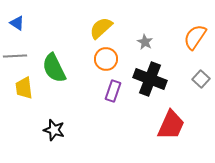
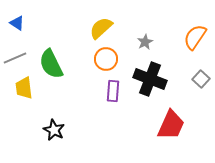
gray star: rotated 14 degrees clockwise
gray line: moved 2 px down; rotated 20 degrees counterclockwise
green semicircle: moved 3 px left, 4 px up
purple rectangle: rotated 15 degrees counterclockwise
black star: rotated 10 degrees clockwise
